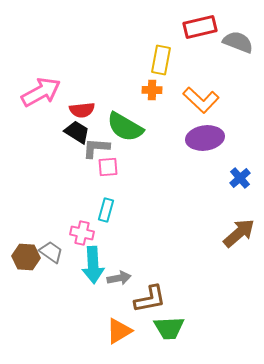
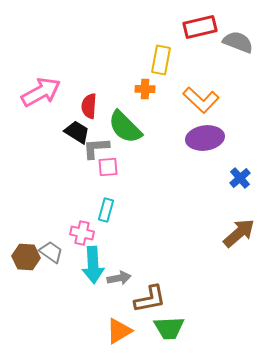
orange cross: moved 7 px left, 1 px up
red semicircle: moved 7 px right, 4 px up; rotated 100 degrees clockwise
green semicircle: rotated 15 degrees clockwise
gray L-shape: rotated 8 degrees counterclockwise
